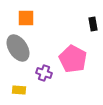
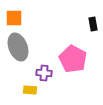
orange square: moved 12 px left
gray ellipse: moved 1 px up; rotated 12 degrees clockwise
purple cross: rotated 14 degrees counterclockwise
yellow rectangle: moved 11 px right
